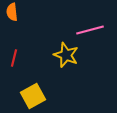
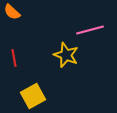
orange semicircle: rotated 42 degrees counterclockwise
red line: rotated 24 degrees counterclockwise
